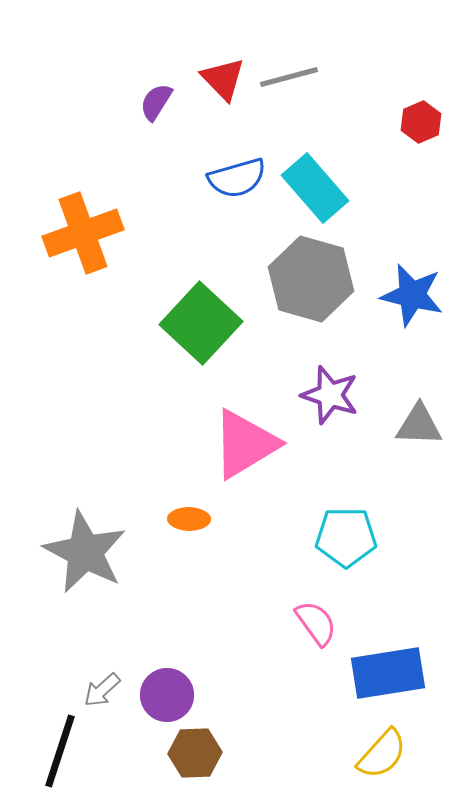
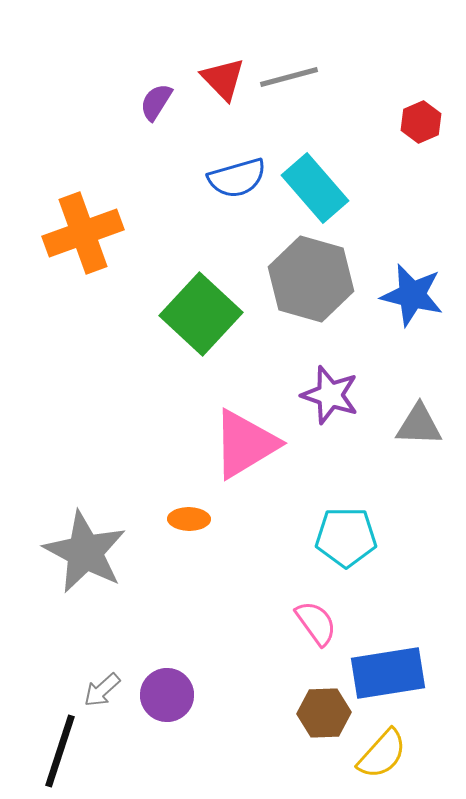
green square: moved 9 px up
brown hexagon: moved 129 px right, 40 px up
